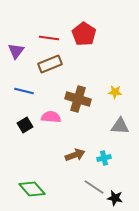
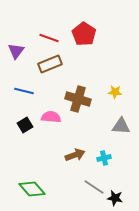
red line: rotated 12 degrees clockwise
gray triangle: moved 1 px right
